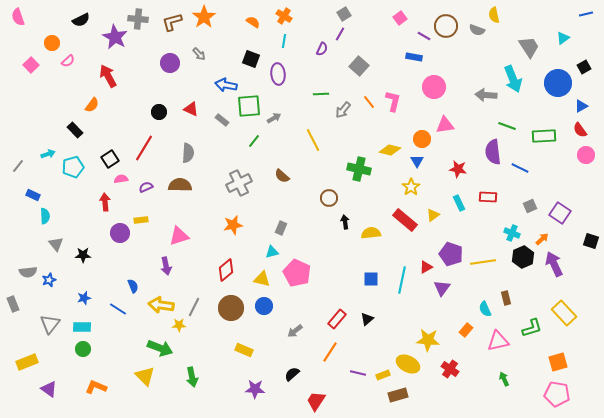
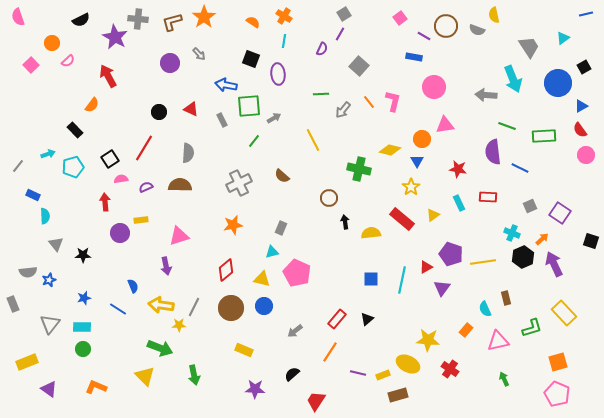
gray rectangle at (222, 120): rotated 24 degrees clockwise
red rectangle at (405, 220): moved 3 px left, 1 px up
green arrow at (192, 377): moved 2 px right, 2 px up
pink pentagon at (557, 394): rotated 15 degrees clockwise
